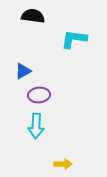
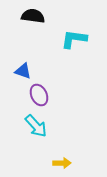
blue triangle: rotated 48 degrees clockwise
purple ellipse: rotated 70 degrees clockwise
cyan arrow: rotated 45 degrees counterclockwise
yellow arrow: moved 1 px left, 1 px up
